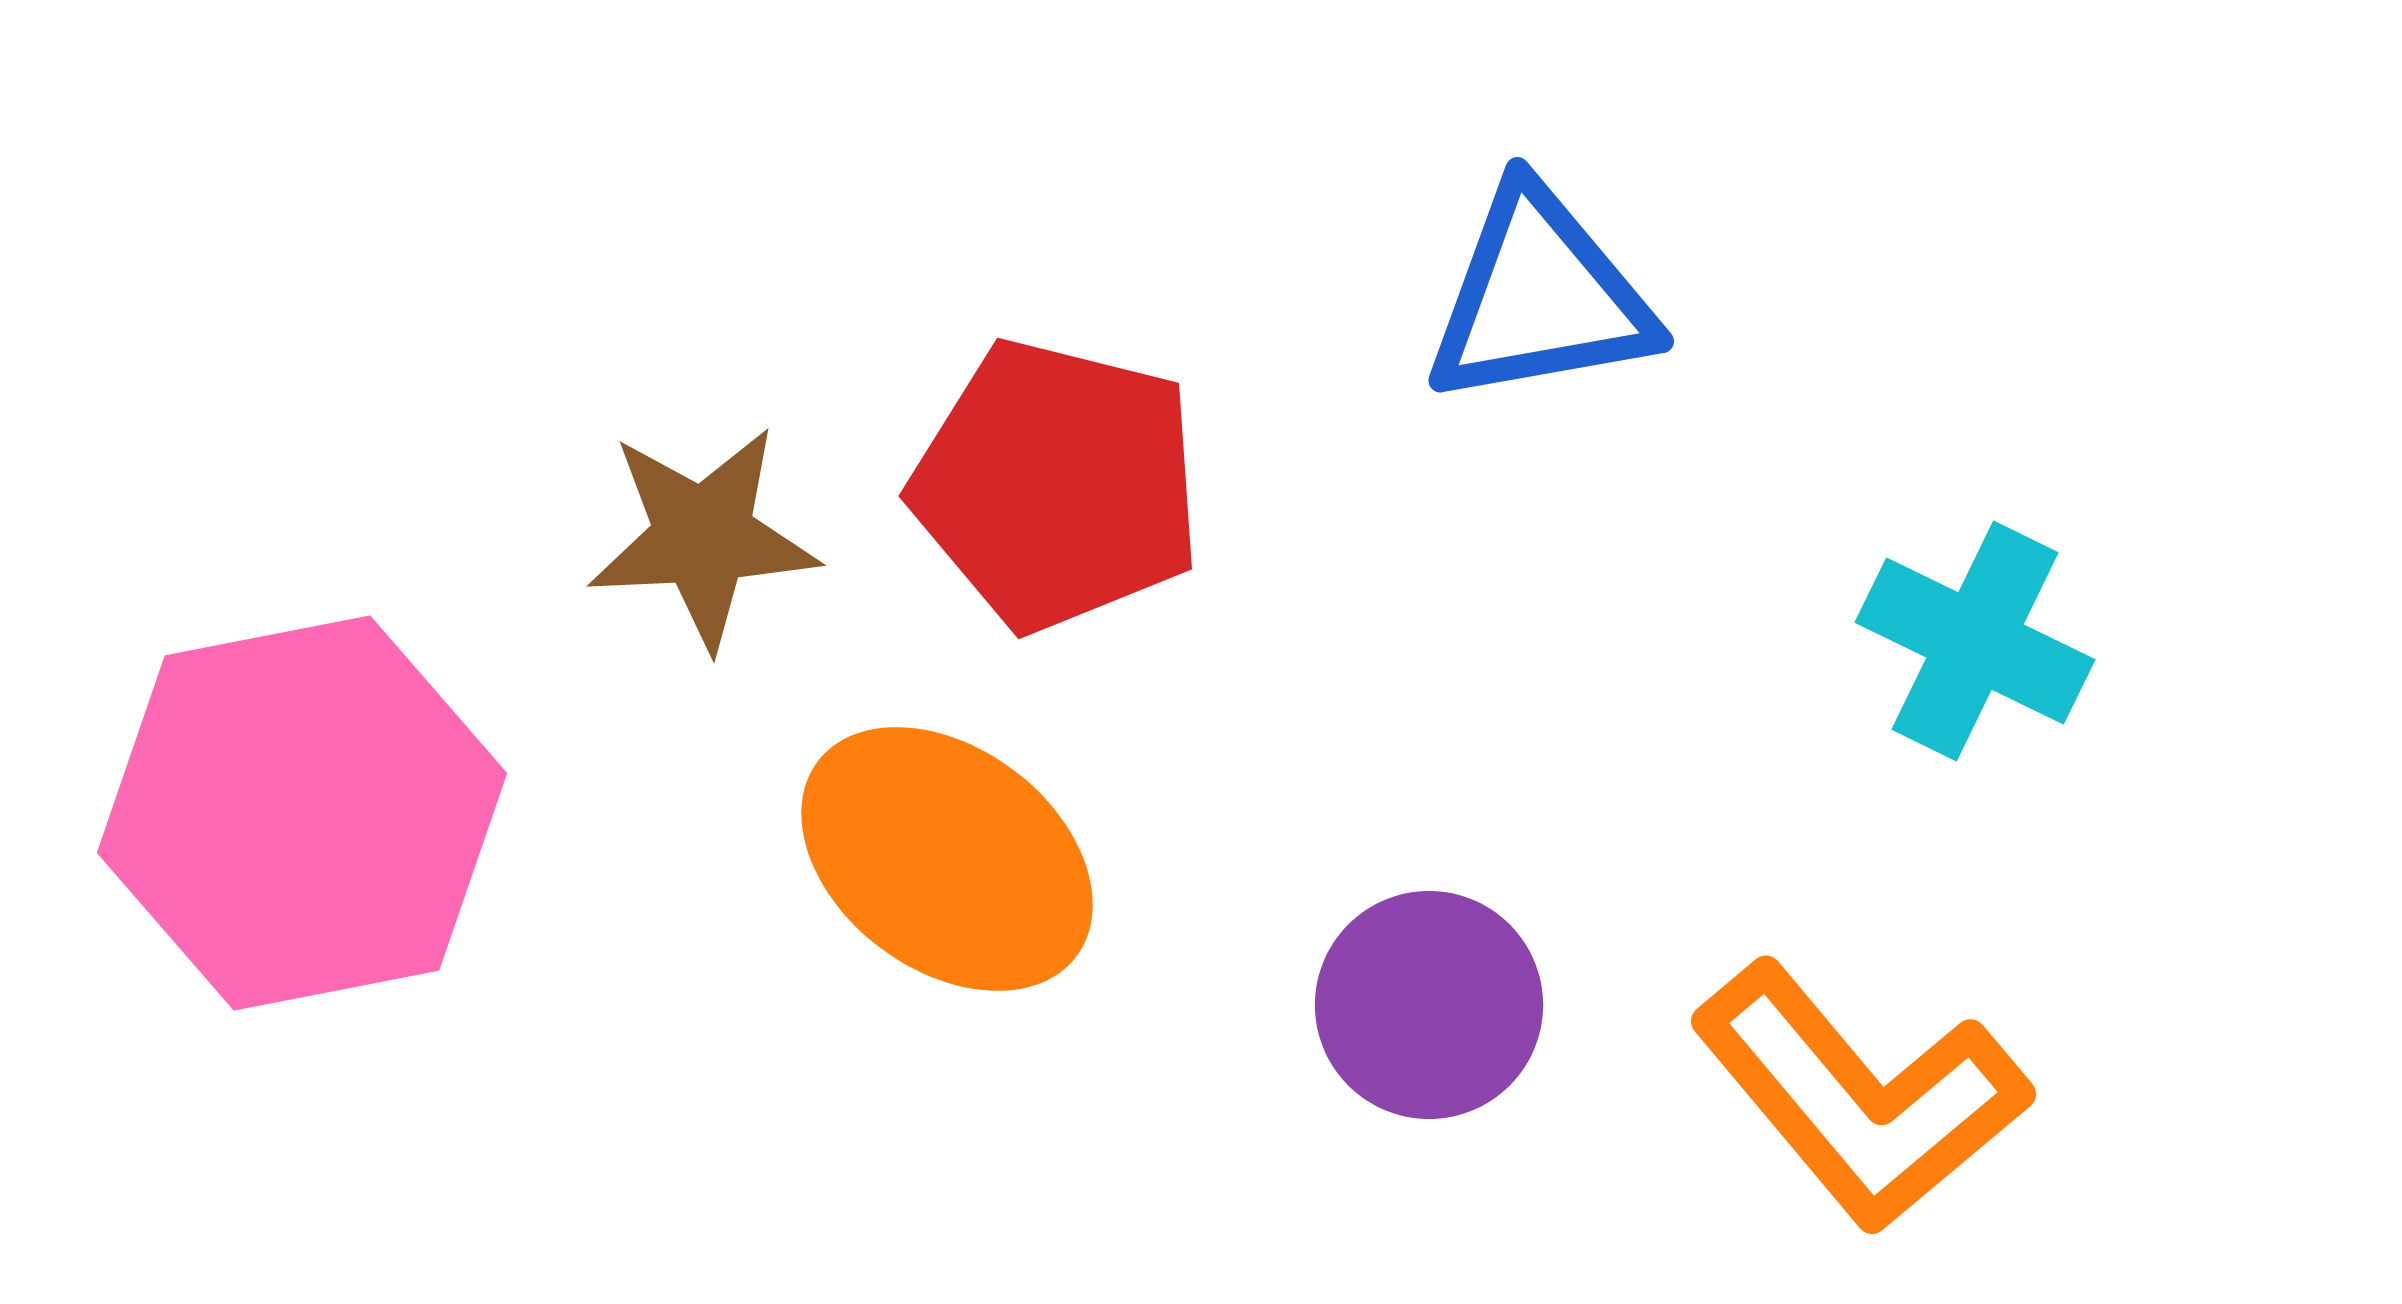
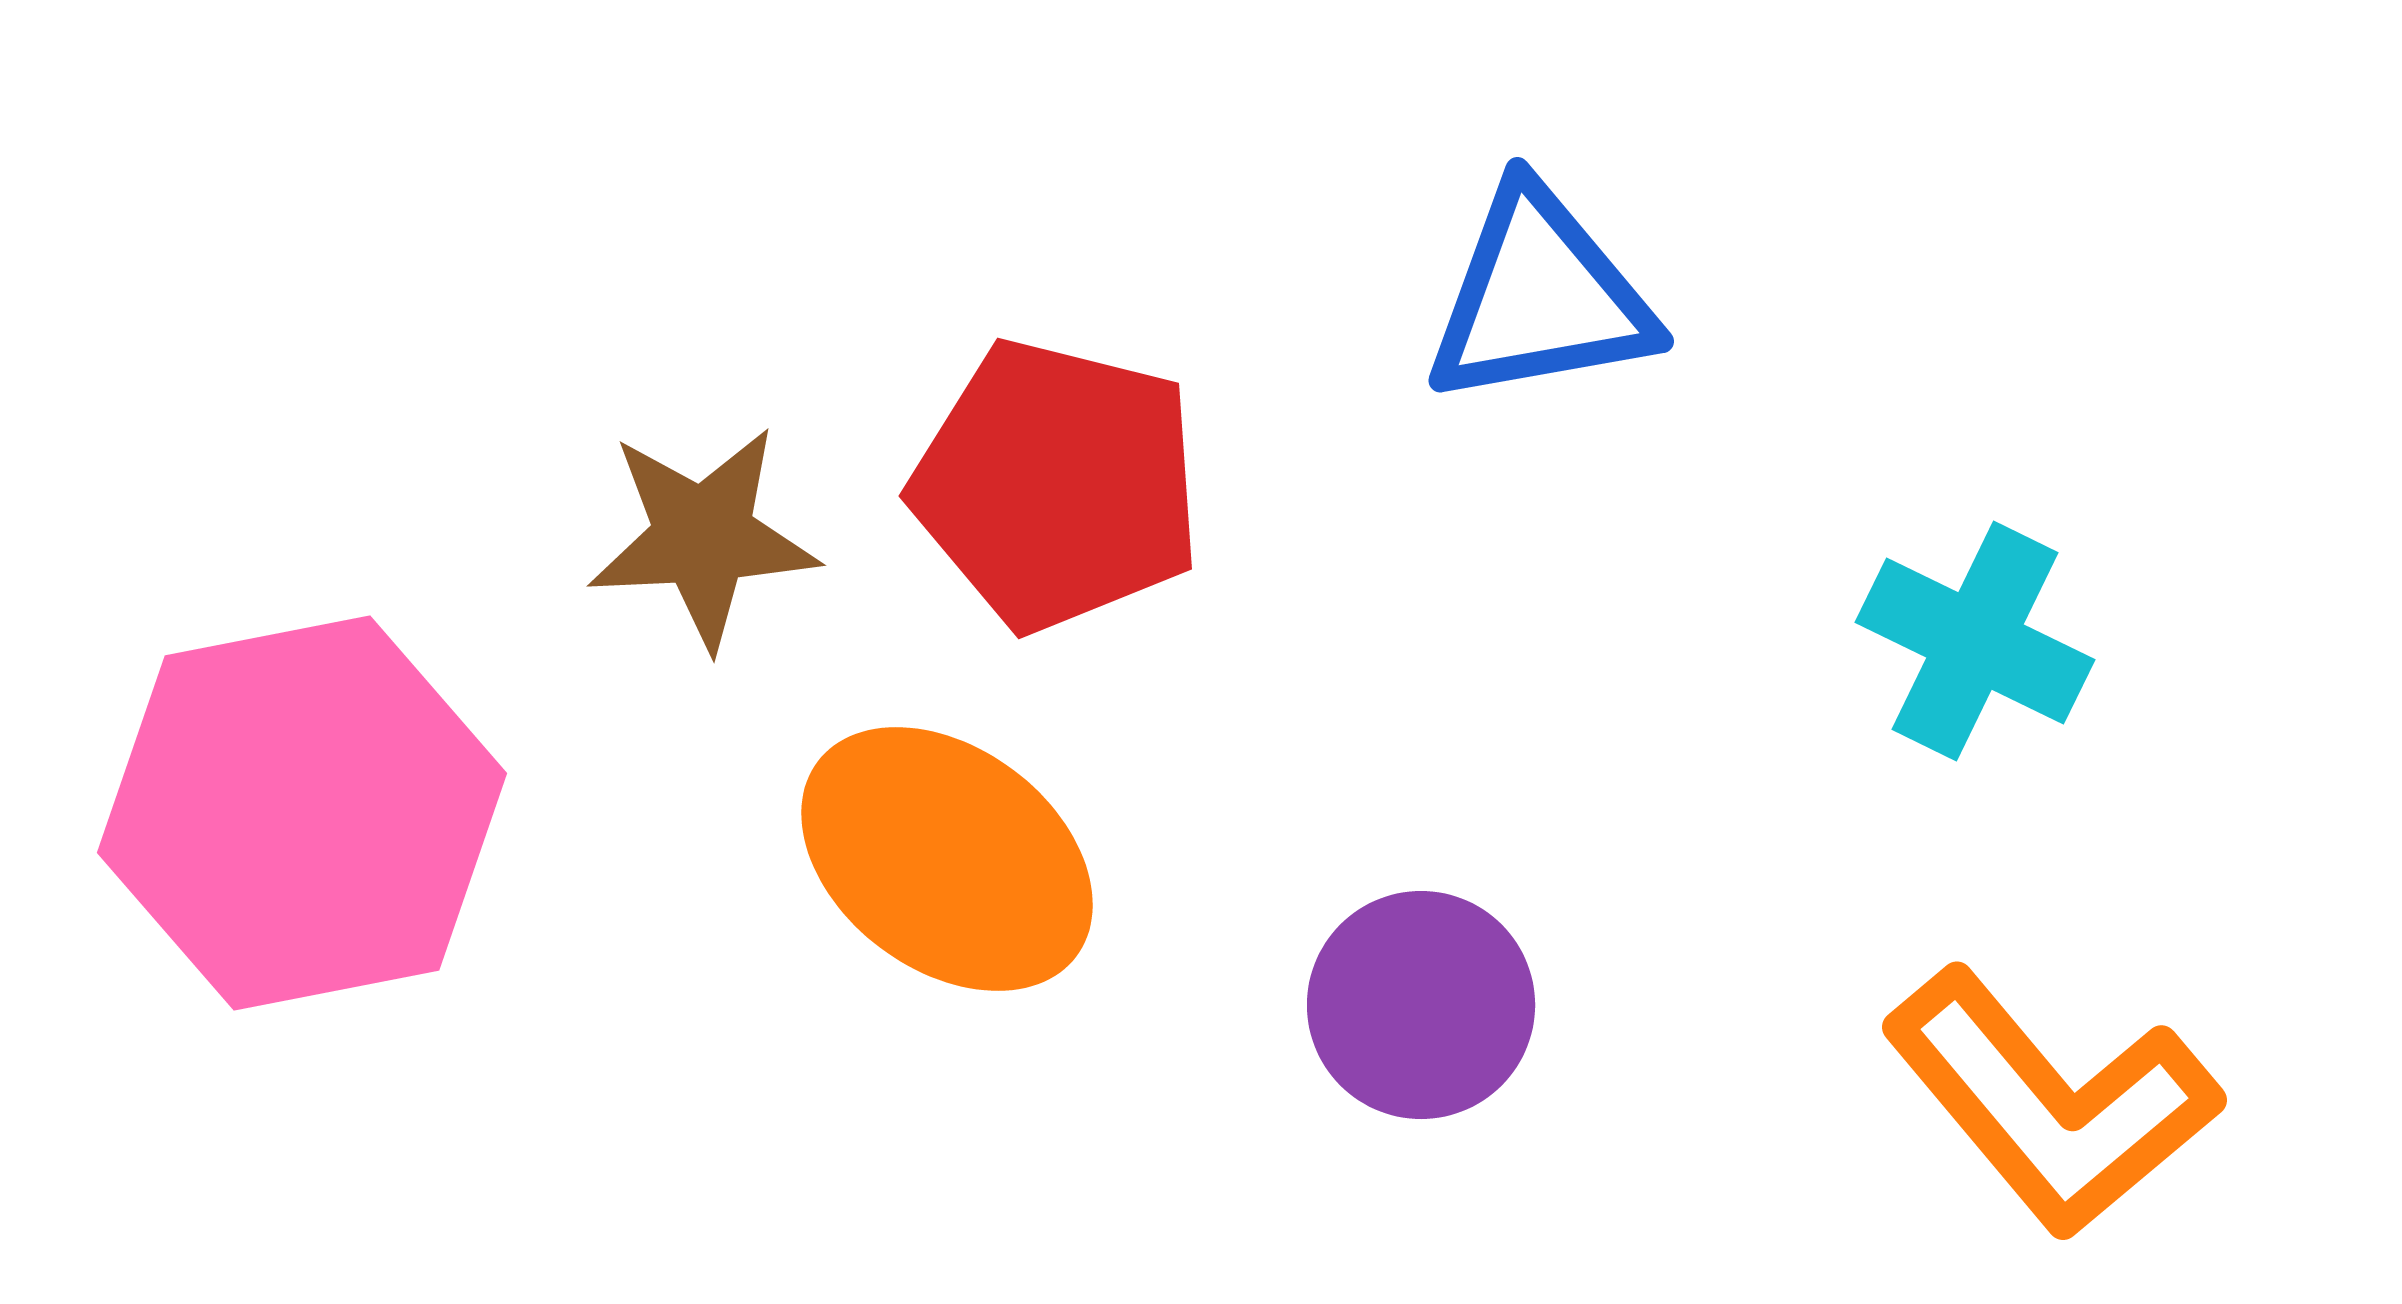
purple circle: moved 8 px left
orange L-shape: moved 191 px right, 6 px down
